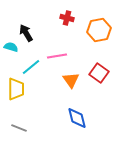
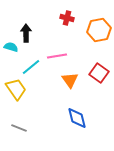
black arrow: rotated 30 degrees clockwise
orange triangle: moved 1 px left
yellow trapezoid: rotated 35 degrees counterclockwise
